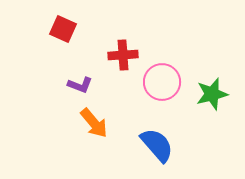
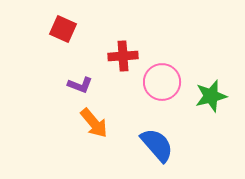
red cross: moved 1 px down
green star: moved 1 px left, 2 px down
